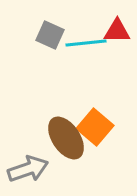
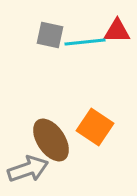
gray square: rotated 12 degrees counterclockwise
cyan line: moved 1 px left, 1 px up
orange square: rotated 6 degrees counterclockwise
brown ellipse: moved 15 px left, 2 px down
